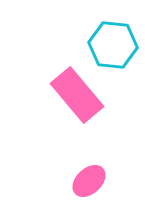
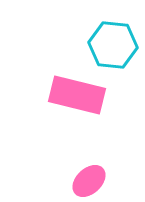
pink rectangle: rotated 36 degrees counterclockwise
